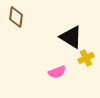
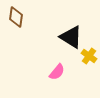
yellow cross: moved 3 px right, 2 px up; rotated 28 degrees counterclockwise
pink semicircle: rotated 30 degrees counterclockwise
